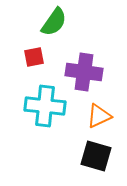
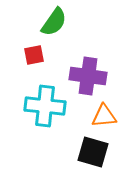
red square: moved 2 px up
purple cross: moved 4 px right, 4 px down
orange triangle: moved 5 px right; rotated 20 degrees clockwise
black square: moved 3 px left, 4 px up
